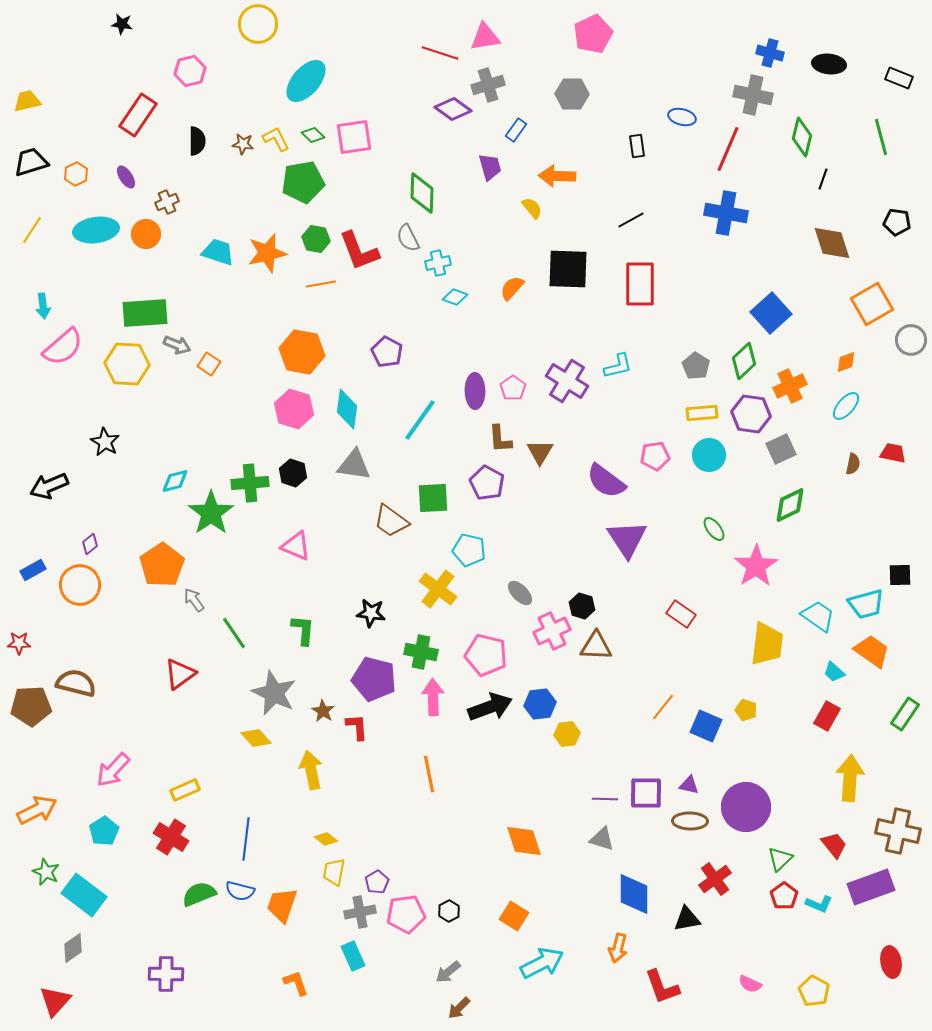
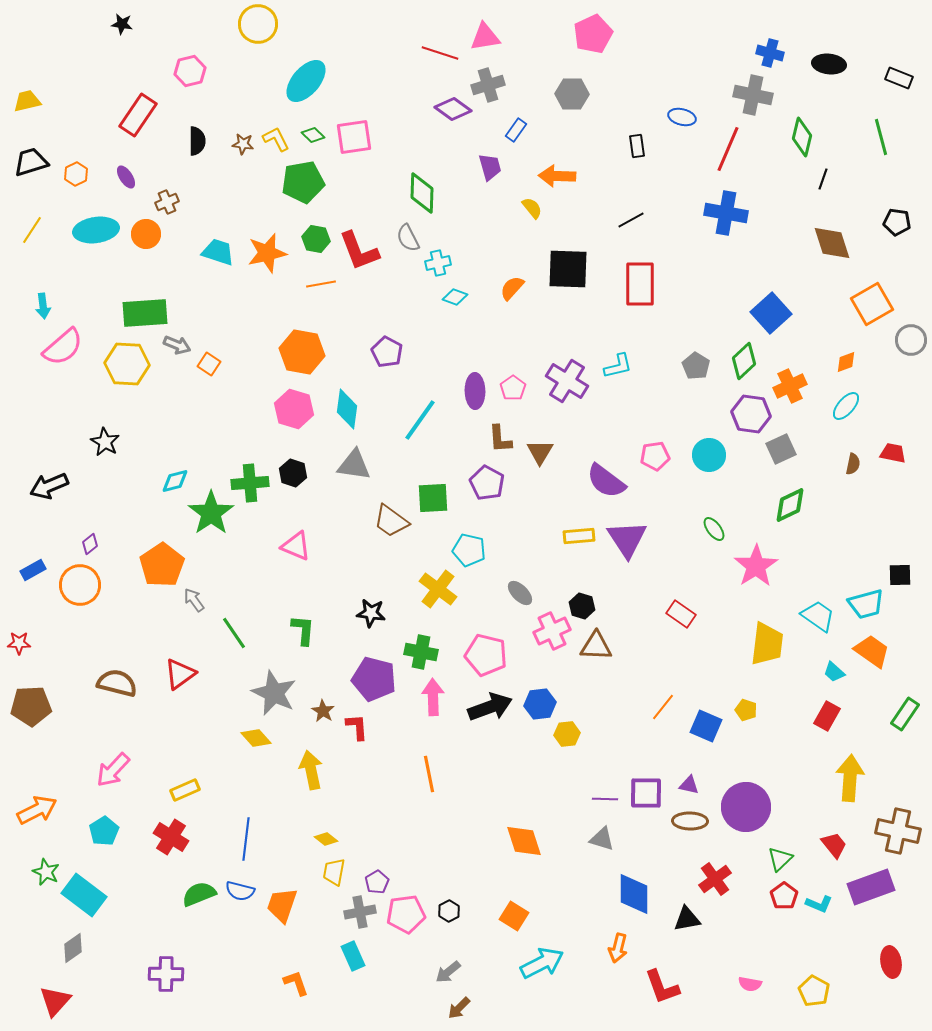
yellow rectangle at (702, 413): moved 123 px left, 123 px down
brown semicircle at (76, 683): moved 41 px right
pink semicircle at (750, 984): rotated 15 degrees counterclockwise
